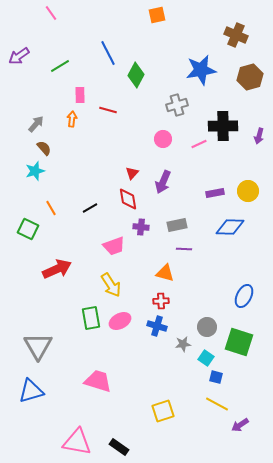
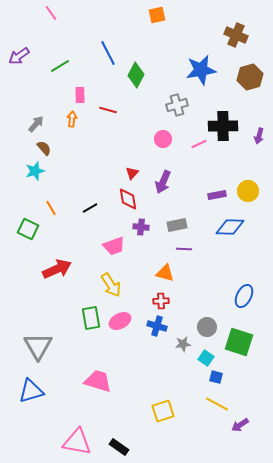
purple rectangle at (215, 193): moved 2 px right, 2 px down
